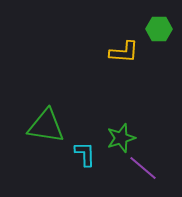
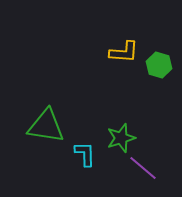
green hexagon: moved 36 px down; rotated 15 degrees clockwise
